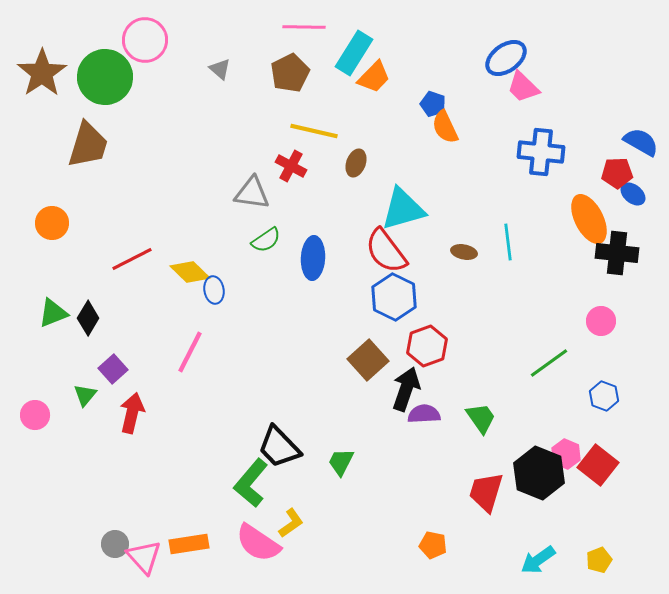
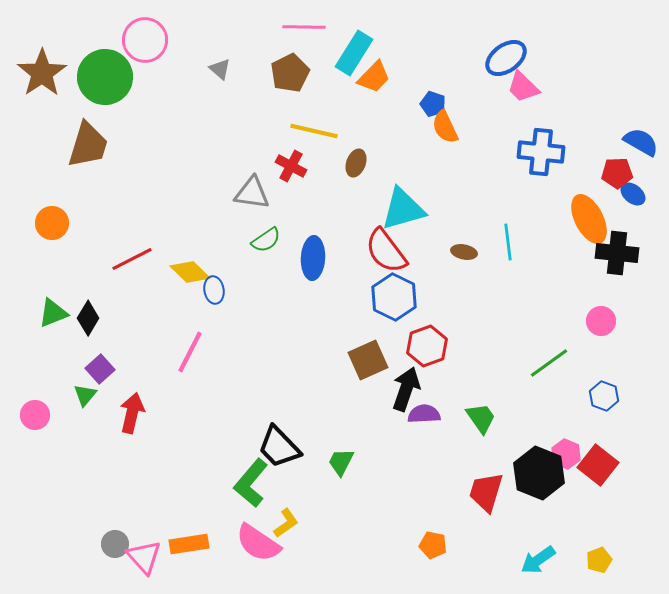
brown square at (368, 360): rotated 18 degrees clockwise
purple square at (113, 369): moved 13 px left
yellow L-shape at (291, 523): moved 5 px left
